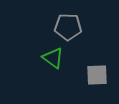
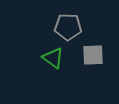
gray square: moved 4 px left, 20 px up
